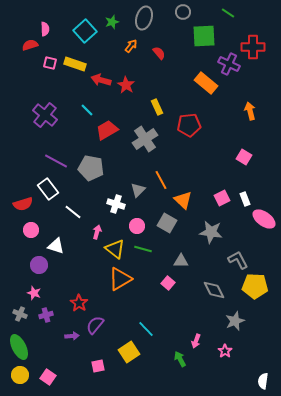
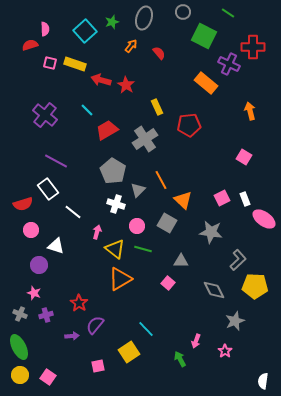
green square at (204, 36): rotated 30 degrees clockwise
gray pentagon at (91, 168): moved 22 px right, 3 px down; rotated 20 degrees clockwise
gray L-shape at (238, 260): rotated 75 degrees clockwise
